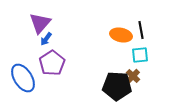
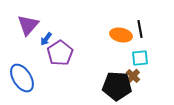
purple triangle: moved 12 px left, 2 px down
black line: moved 1 px left, 1 px up
cyan square: moved 3 px down
purple pentagon: moved 8 px right, 10 px up
blue ellipse: moved 1 px left
